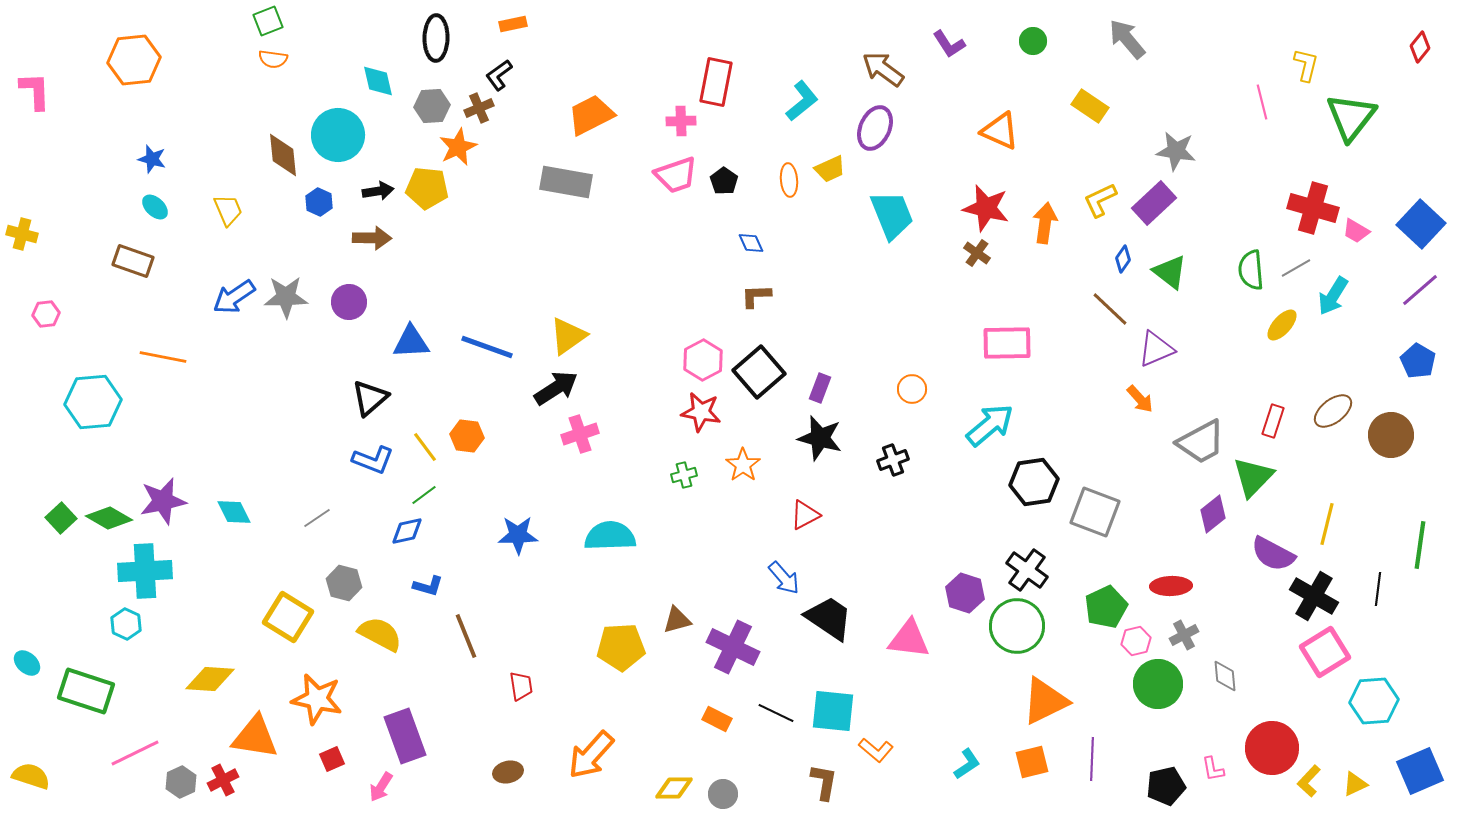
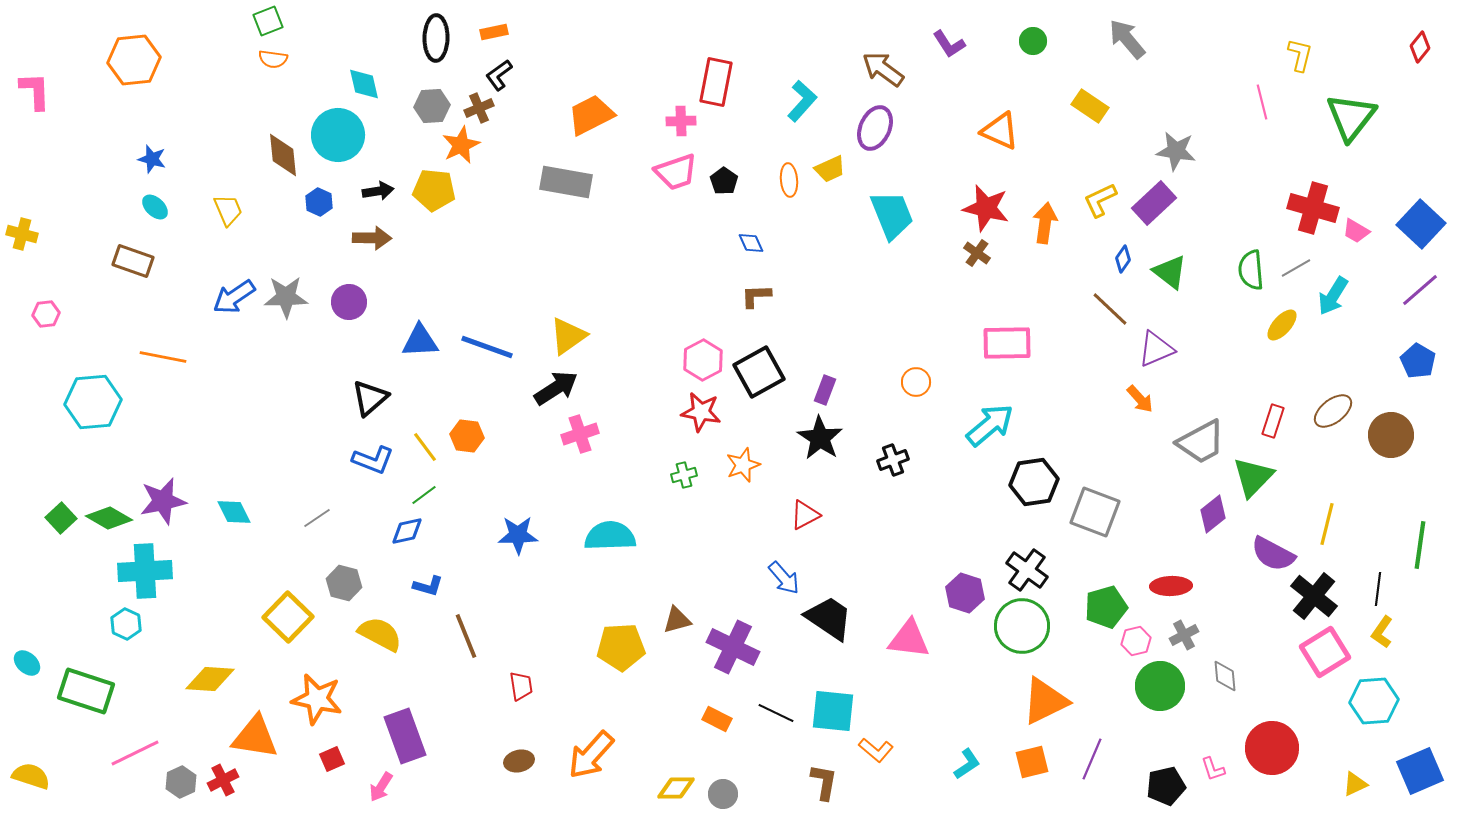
orange rectangle at (513, 24): moved 19 px left, 8 px down
yellow L-shape at (1306, 65): moved 6 px left, 10 px up
cyan diamond at (378, 81): moved 14 px left, 3 px down
cyan L-shape at (802, 101): rotated 9 degrees counterclockwise
orange star at (458, 147): moved 3 px right, 2 px up
pink trapezoid at (676, 175): moved 3 px up
yellow pentagon at (427, 188): moved 7 px right, 2 px down
blue triangle at (411, 342): moved 9 px right, 1 px up
black square at (759, 372): rotated 12 degrees clockwise
purple rectangle at (820, 388): moved 5 px right, 2 px down
orange circle at (912, 389): moved 4 px right, 7 px up
black star at (820, 438): rotated 18 degrees clockwise
orange star at (743, 465): rotated 16 degrees clockwise
black cross at (1314, 596): rotated 9 degrees clockwise
green pentagon at (1106, 607): rotated 9 degrees clockwise
yellow square at (288, 617): rotated 12 degrees clockwise
green circle at (1017, 626): moved 5 px right
green circle at (1158, 684): moved 2 px right, 2 px down
purple line at (1092, 759): rotated 21 degrees clockwise
pink L-shape at (1213, 769): rotated 8 degrees counterclockwise
brown ellipse at (508, 772): moved 11 px right, 11 px up
yellow L-shape at (1309, 781): moved 73 px right, 149 px up; rotated 8 degrees counterclockwise
yellow diamond at (674, 788): moved 2 px right
